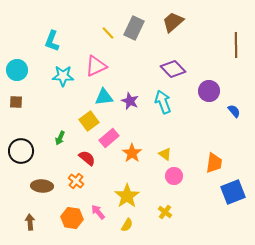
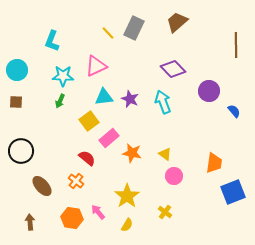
brown trapezoid: moved 4 px right
purple star: moved 2 px up
green arrow: moved 37 px up
orange star: rotated 24 degrees counterclockwise
brown ellipse: rotated 45 degrees clockwise
